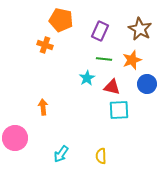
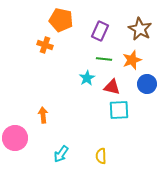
orange arrow: moved 8 px down
